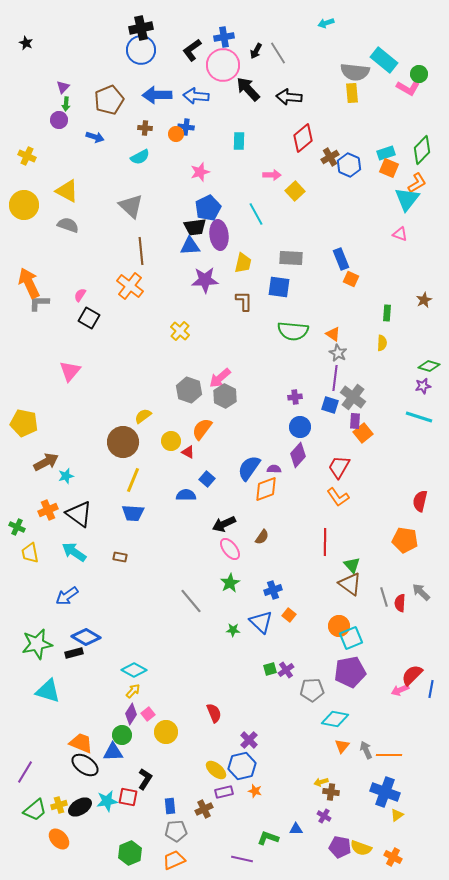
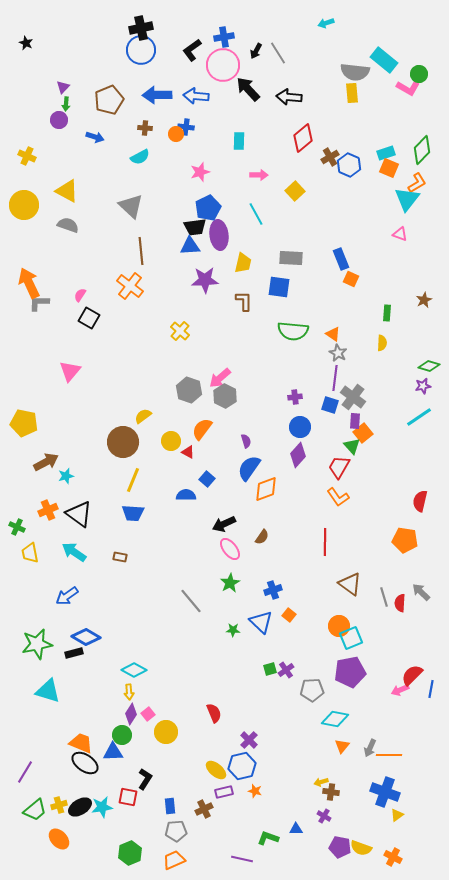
pink arrow at (272, 175): moved 13 px left
cyan line at (419, 417): rotated 52 degrees counterclockwise
purple semicircle at (274, 469): moved 28 px left, 28 px up; rotated 72 degrees clockwise
green triangle at (352, 565): moved 119 px up
yellow arrow at (133, 691): moved 4 px left, 1 px down; rotated 133 degrees clockwise
gray arrow at (366, 750): moved 4 px right, 2 px up; rotated 132 degrees counterclockwise
black ellipse at (85, 765): moved 2 px up
cyan star at (107, 801): moved 5 px left, 6 px down
